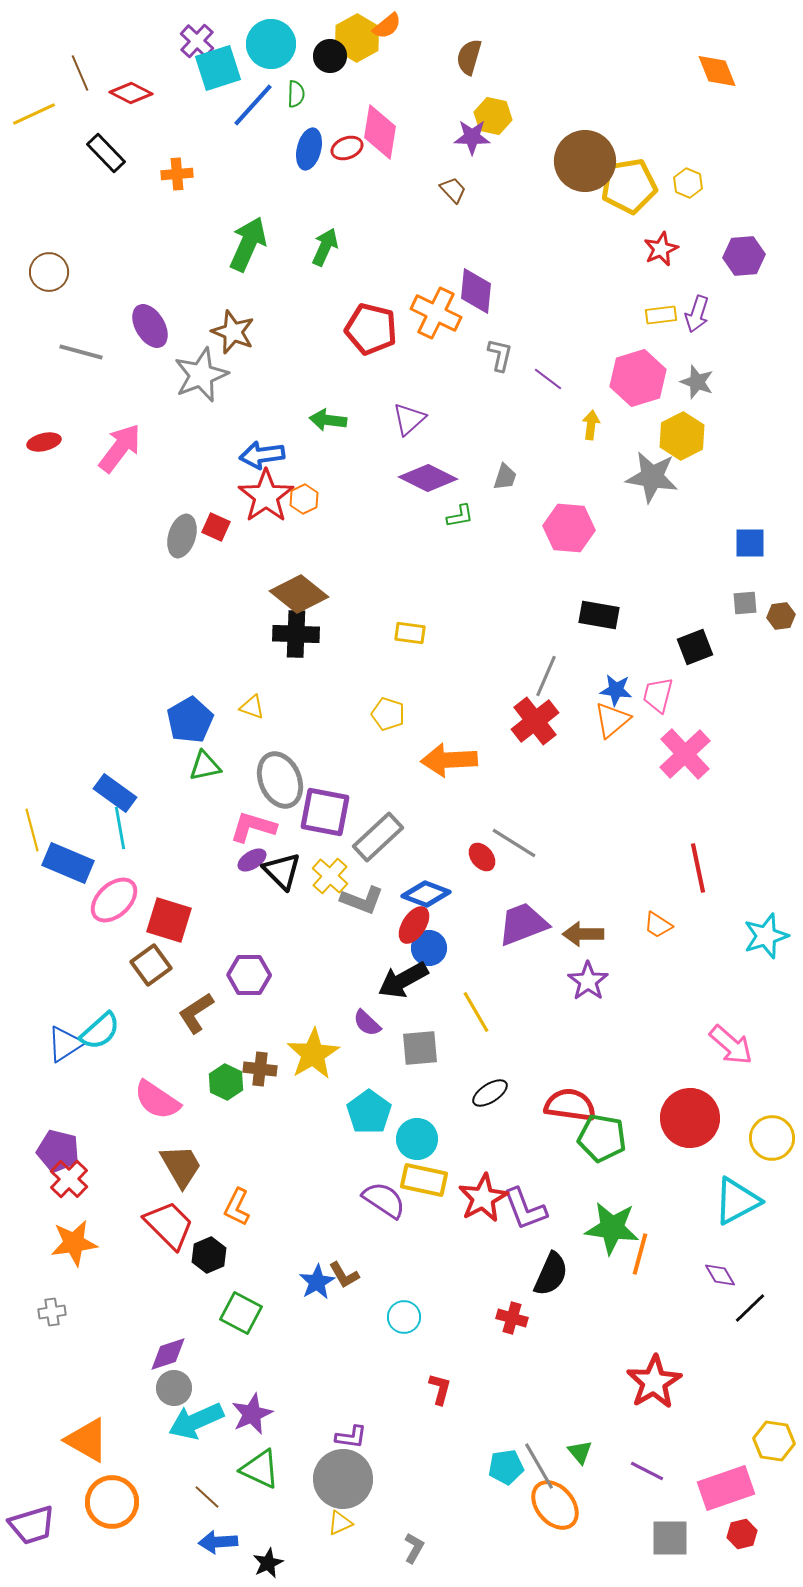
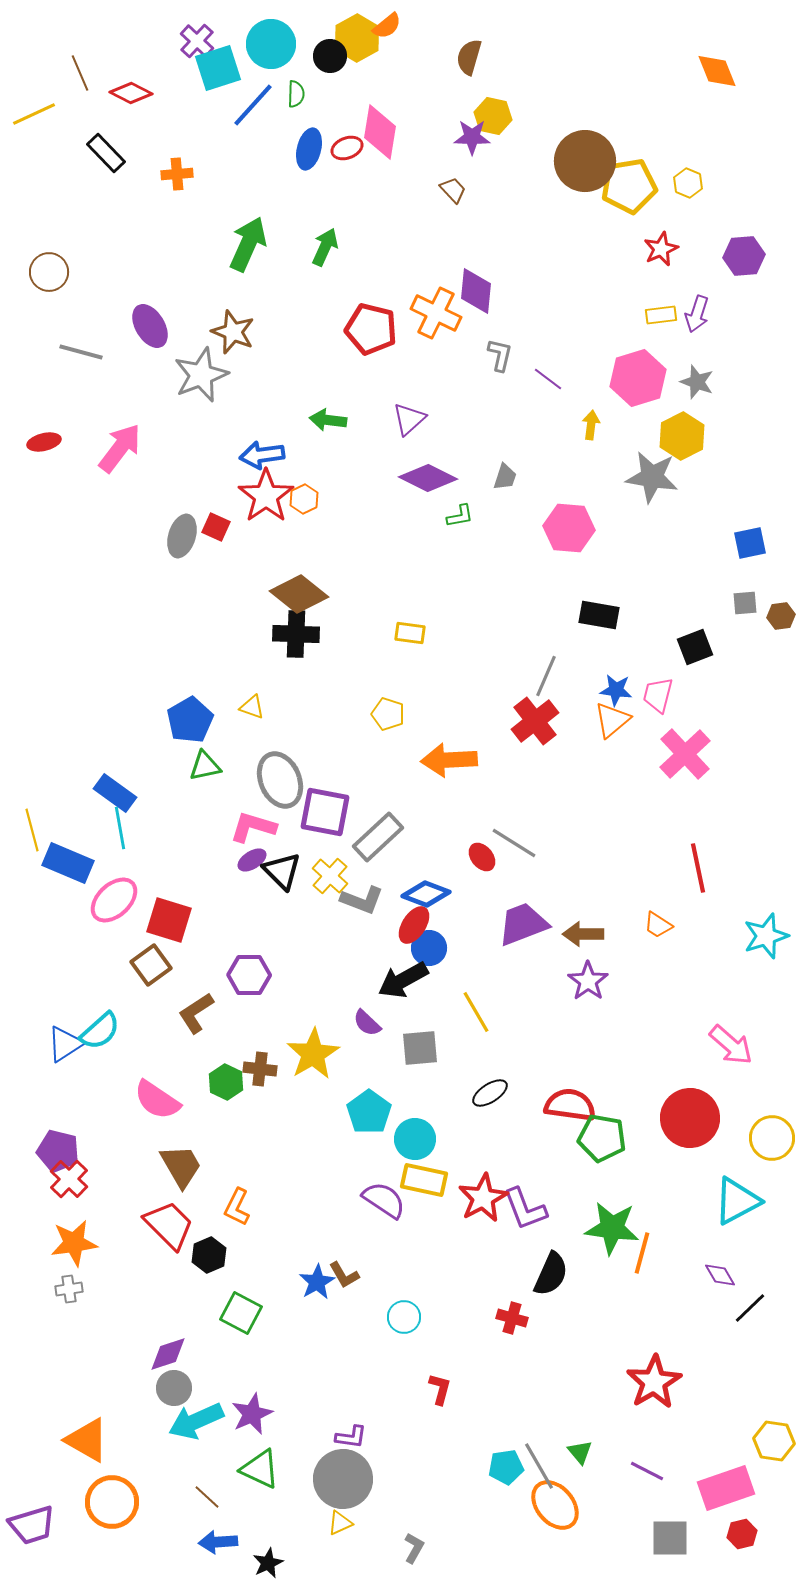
blue square at (750, 543): rotated 12 degrees counterclockwise
cyan circle at (417, 1139): moved 2 px left
orange line at (640, 1254): moved 2 px right, 1 px up
gray cross at (52, 1312): moved 17 px right, 23 px up
